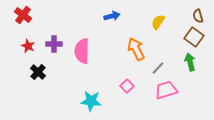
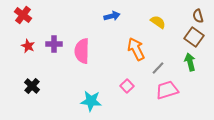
yellow semicircle: rotated 91 degrees clockwise
black cross: moved 6 px left, 14 px down
pink trapezoid: moved 1 px right
